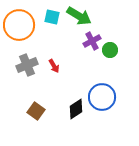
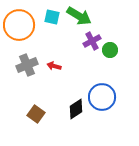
red arrow: rotated 136 degrees clockwise
brown square: moved 3 px down
